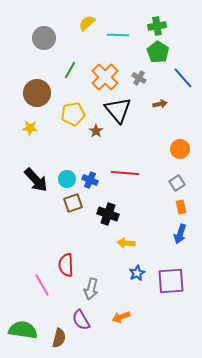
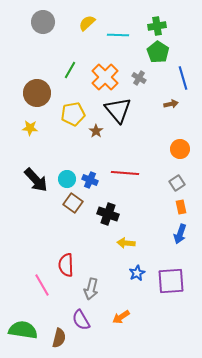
gray circle: moved 1 px left, 16 px up
blue line: rotated 25 degrees clockwise
brown arrow: moved 11 px right
brown square: rotated 36 degrees counterclockwise
orange arrow: rotated 12 degrees counterclockwise
